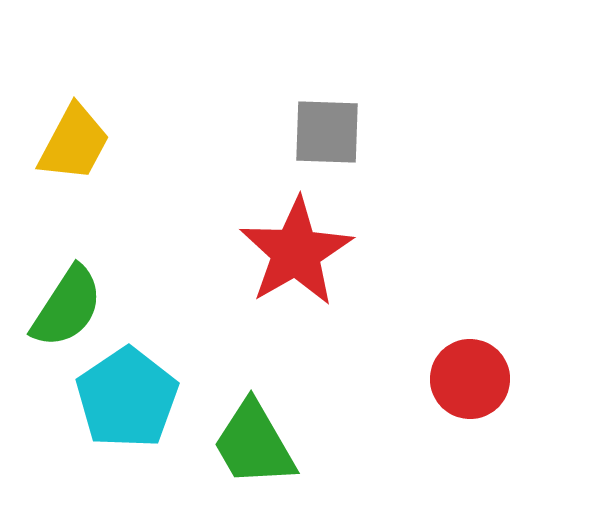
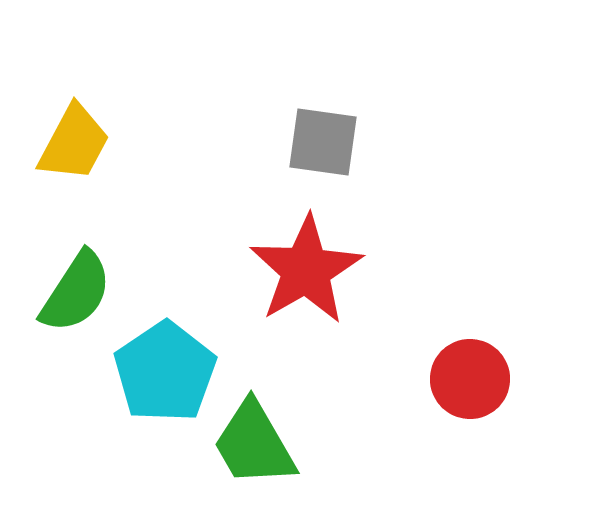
gray square: moved 4 px left, 10 px down; rotated 6 degrees clockwise
red star: moved 10 px right, 18 px down
green semicircle: moved 9 px right, 15 px up
cyan pentagon: moved 38 px right, 26 px up
